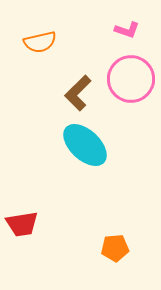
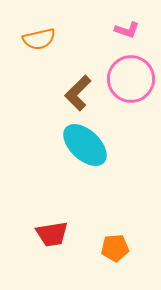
orange semicircle: moved 1 px left, 3 px up
red trapezoid: moved 30 px right, 10 px down
